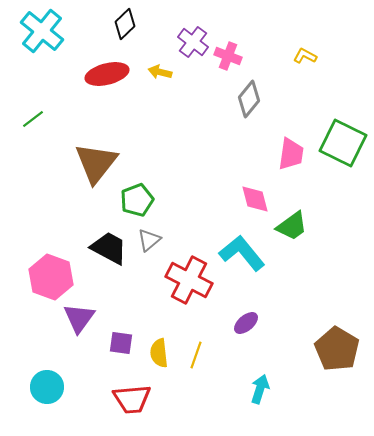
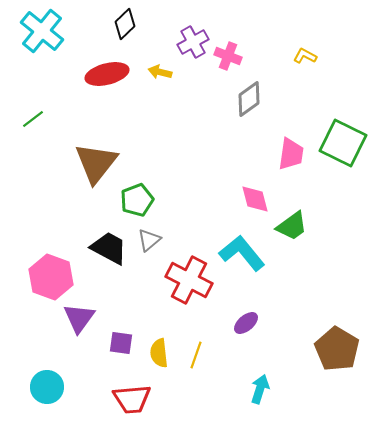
purple cross: rotated 24 degrees clockwise
gray diamond: rotated 15 degrees clockwise
